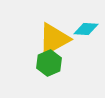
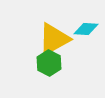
green hexagon: rotated 10 degrees counterclockwise
